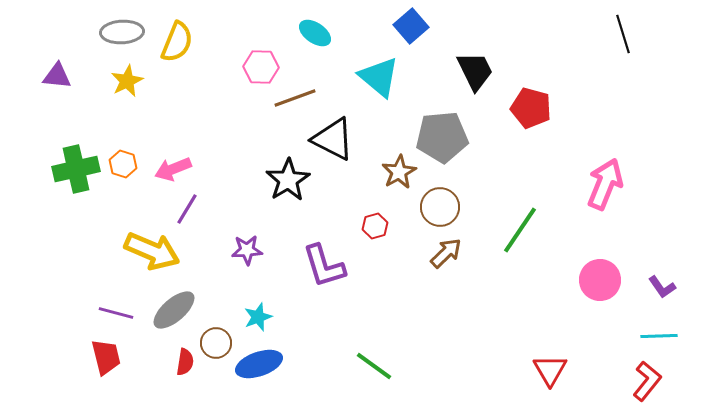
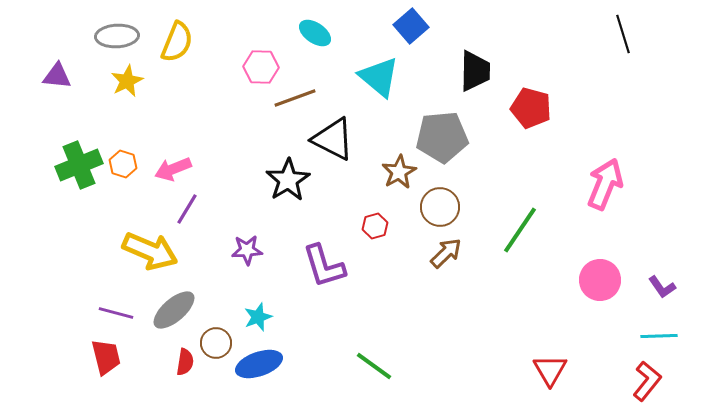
gray ellipse at (122, 32): moved 5 px left, 4 px down
black trapezoid at (475, 71): rotated 27 degrees clockwise
green cross at (76, 169): moved 3 px right, 4 px up; rotated 9 degrees counterclockwise
yellow arrow at (152, 251): moved 2 px left
